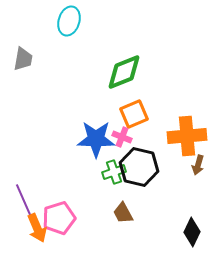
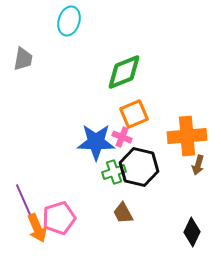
blue star: moved 3 px down
